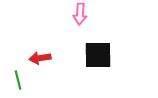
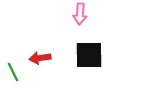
black square: moved 9 px left
green line: moved 5 px left, 8 px up; rotated 12 degrees counterclockwise
